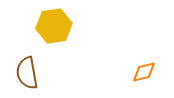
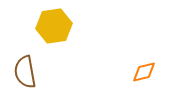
brown semicircle: moved 2 px left, 1 px up
